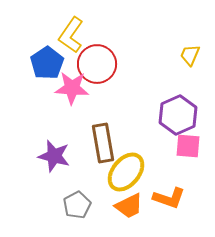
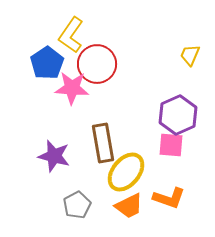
pink square: moved 17 px left, 1 px up
